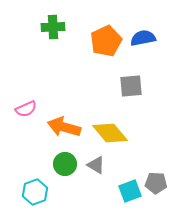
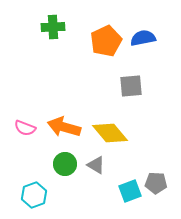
pink semicircle: moved 1 px left, 19 px down; rotated 45 degrees clockwise
cyan hexagon: moved 1 px left, 3 px down
